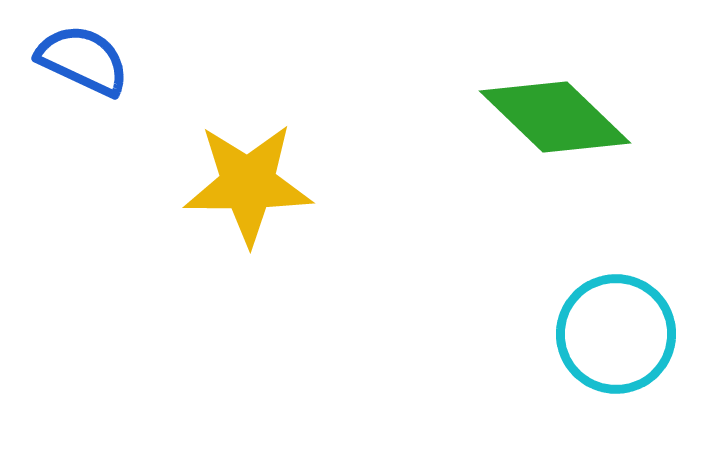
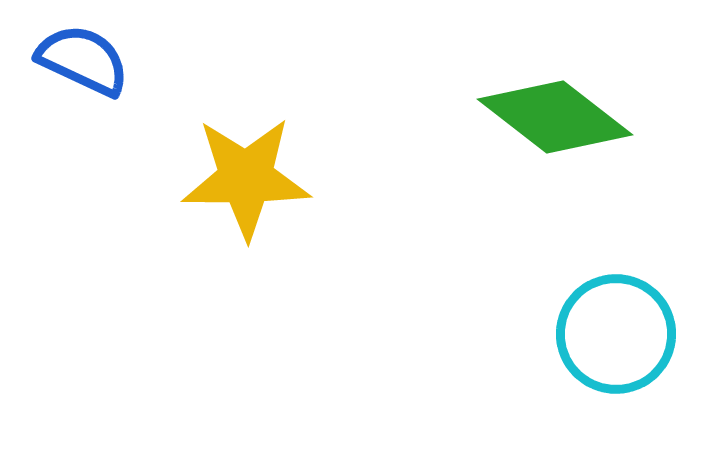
green diamond: rotated 6 degrees counterclockwise
yellow star: moved 2 px left, 6 px up
